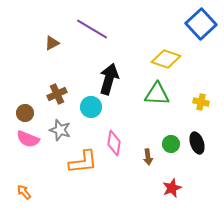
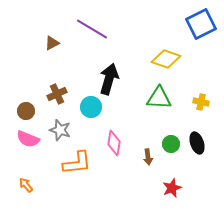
blue square: rotated 16 degrees clockwise
green triangle: moved 2 px right, 4 px down
brown circle: moved 1 px right, 2 px up
orange L-shape: moved 6 px left, 1 px down
orange arrow: moved 2 px right, 7 px up
